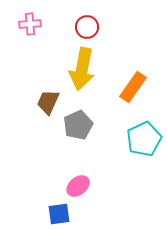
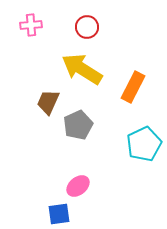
pink cross: moved 1 px right, 1 px down
yellow arrow: rotated 111 degrees clockwise
orange rectangle: rotated 8 degrees counterclockwise
cyan pentagon: moved 5 px down
